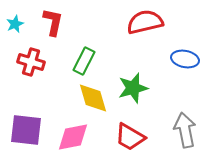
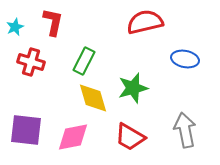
cyan star: moved 3 px down
